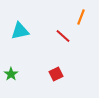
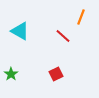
cyan triangle: rotated 42 degrees clockwise
